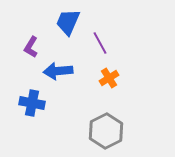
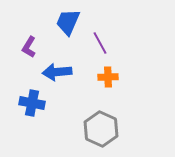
purple L-shape: moved 2 px left
blue arrow: moved 1 px left, 1 px down
orange cross: moved 1 px left, 1 px up; rotated 30 degrees clockwise
gray hexagon: moved 5 px left, 2 px up; rotated 8 degrees counterclockwise
